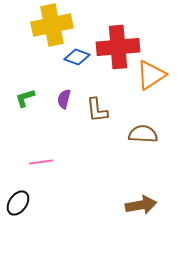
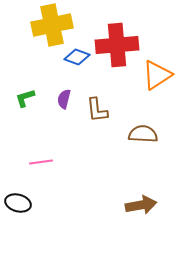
red cross: moved 1 px left, 2 px up
orange triangle: moved 6 px right
black ellipse: rotated 70 degrees clockwise
